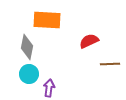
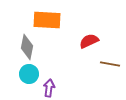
brown line: rotated 12 degrees clockwise
